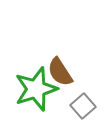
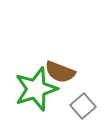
brown semicircle: rotated 36 degrees counterclockwise
